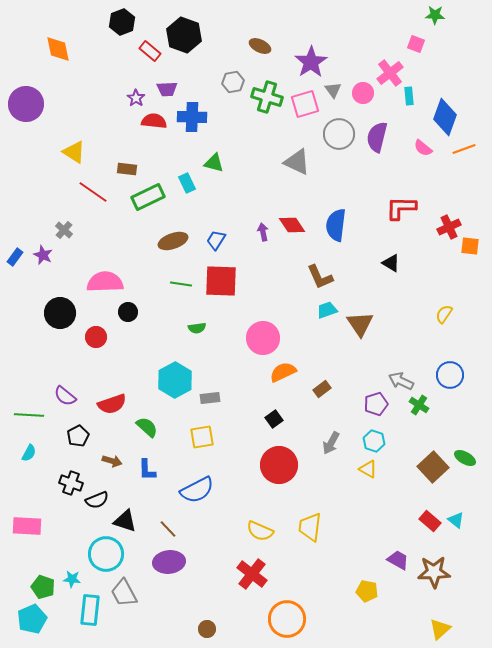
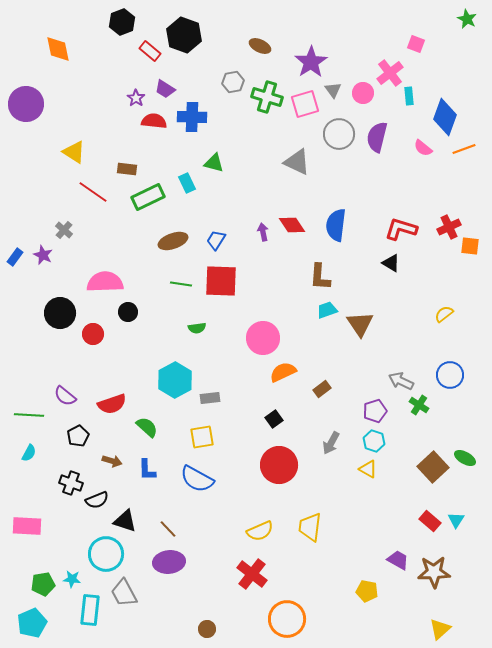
green star at (435, 15): moved 32 px right, 4 px down; rotated 24 degrees clockwise
purple trapezoid at (167, 89): moved 2 px left; rotated 35 degrees clockwise
red L-shape at (401, 208): moved 21 px down; rotated 16 degrees clockwise
brown L-shape at (320, 277): rotated 28 degrees clockwise
yellow semicircle at (444, 314): rotated 18 degrees clockwise
red circle at (96, 337): moved 3 px left, 3 px up
purple pentagon at (376, 404): moved 1 px left, 7 px down
blue semicircle at (197, 490): moved 11 px up; rotated 56 degrees clockwise
cyan triangle at (456, 520): rotated 24 degrees clockwise
yellow semicircle at (260, 531): rotated 48 degrees counterclockwise
green pentagon at (43, 587): moved 3 px up; rotated 30 degrees counterclockwise
cyan pentagon at (32, 619): moved 4 px down
